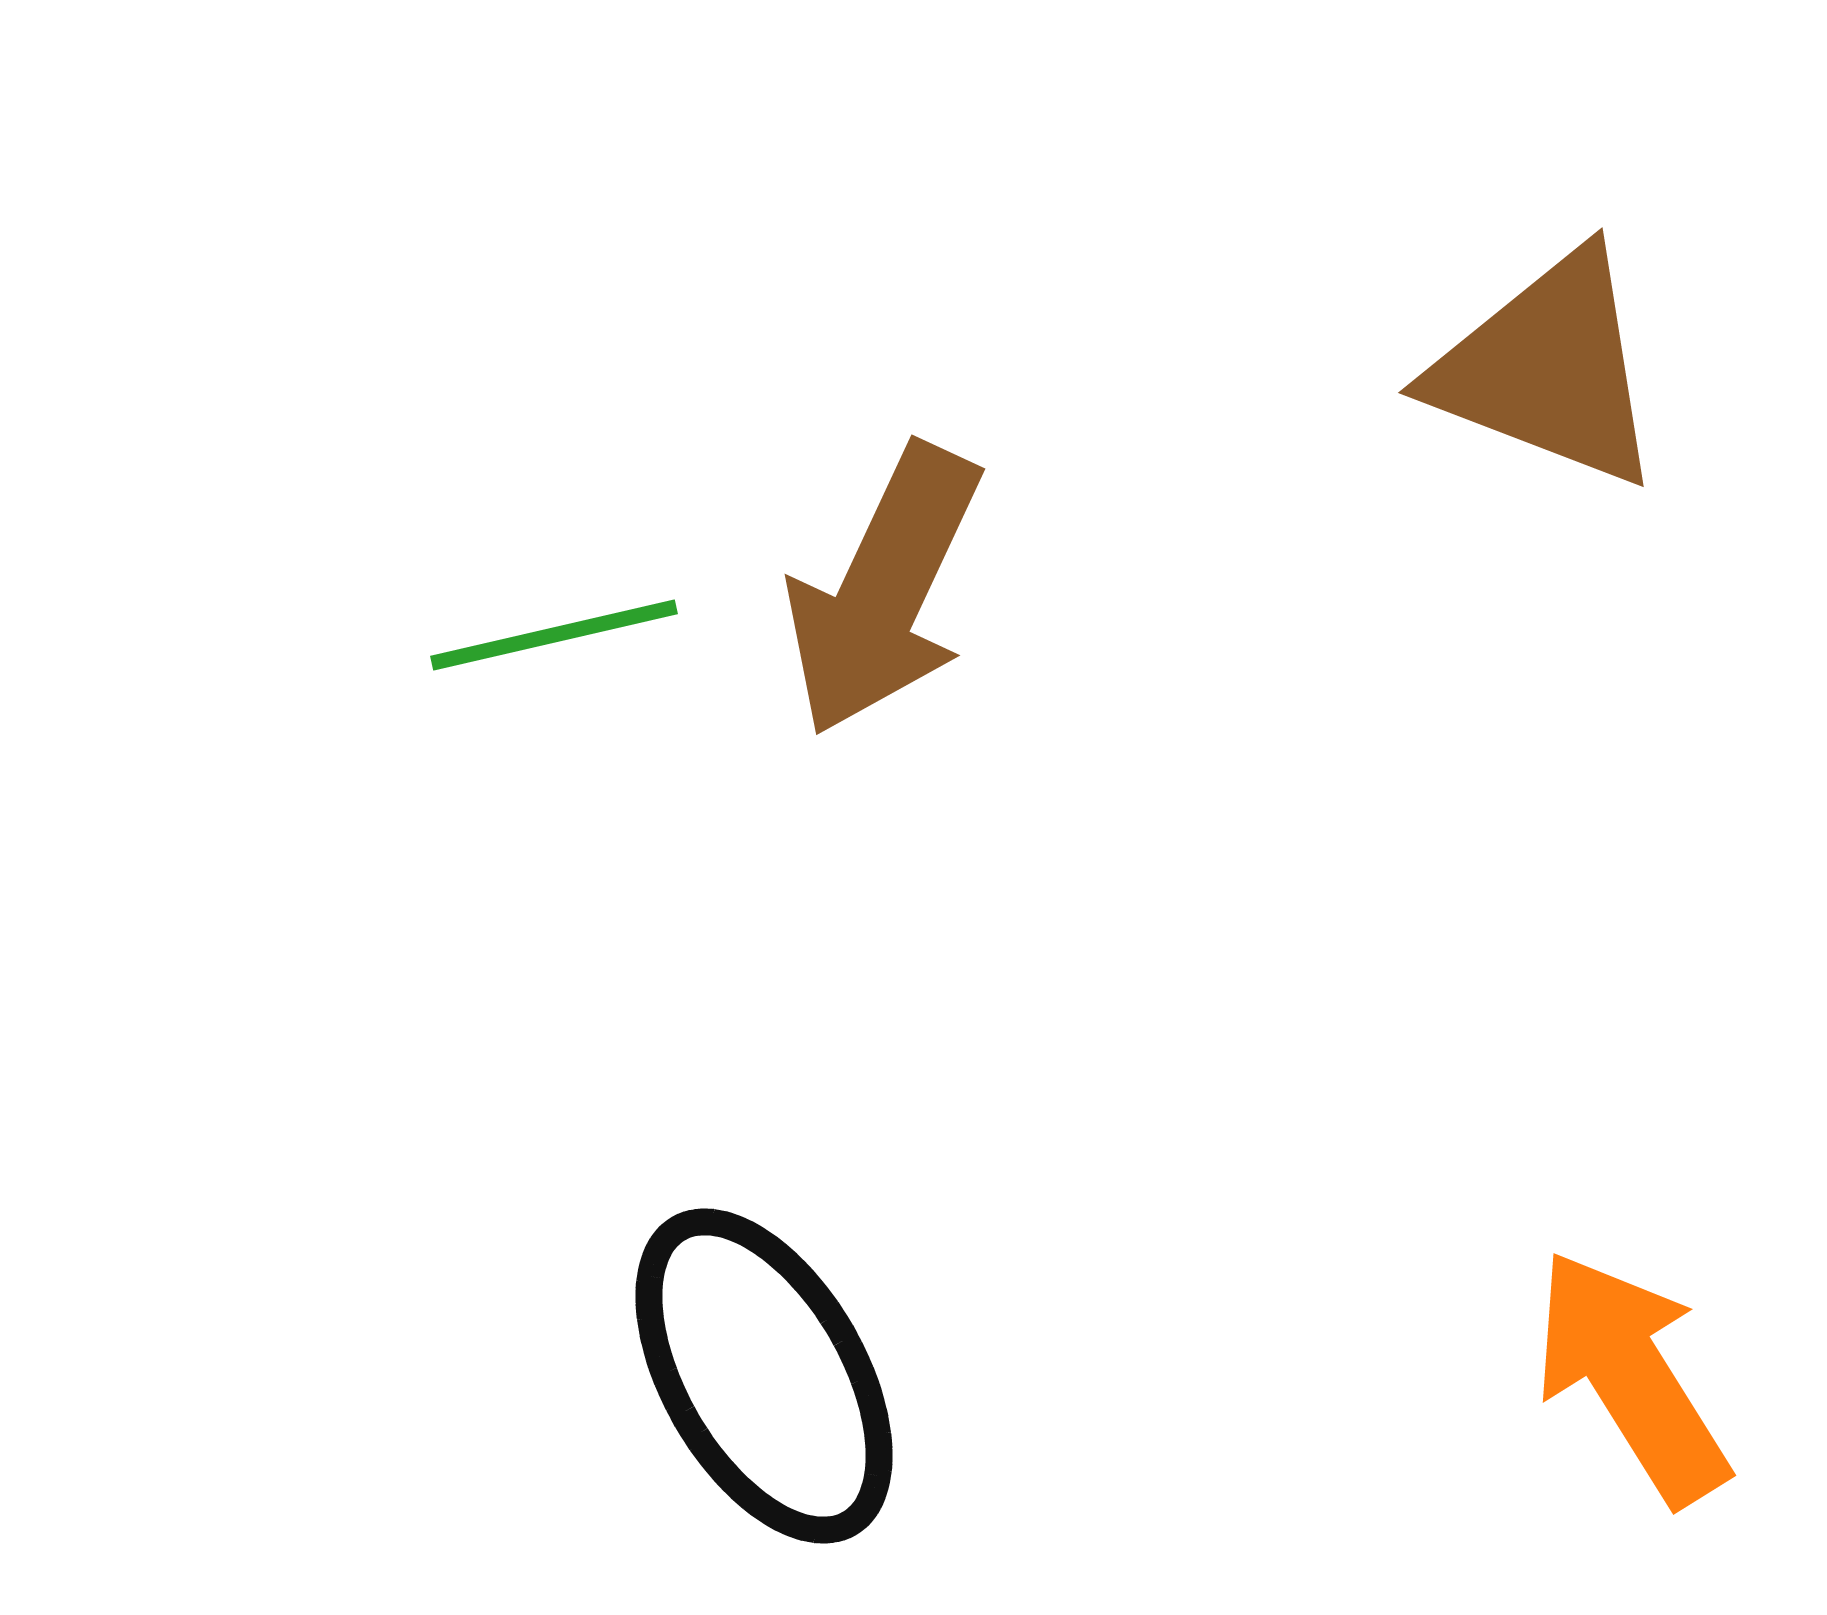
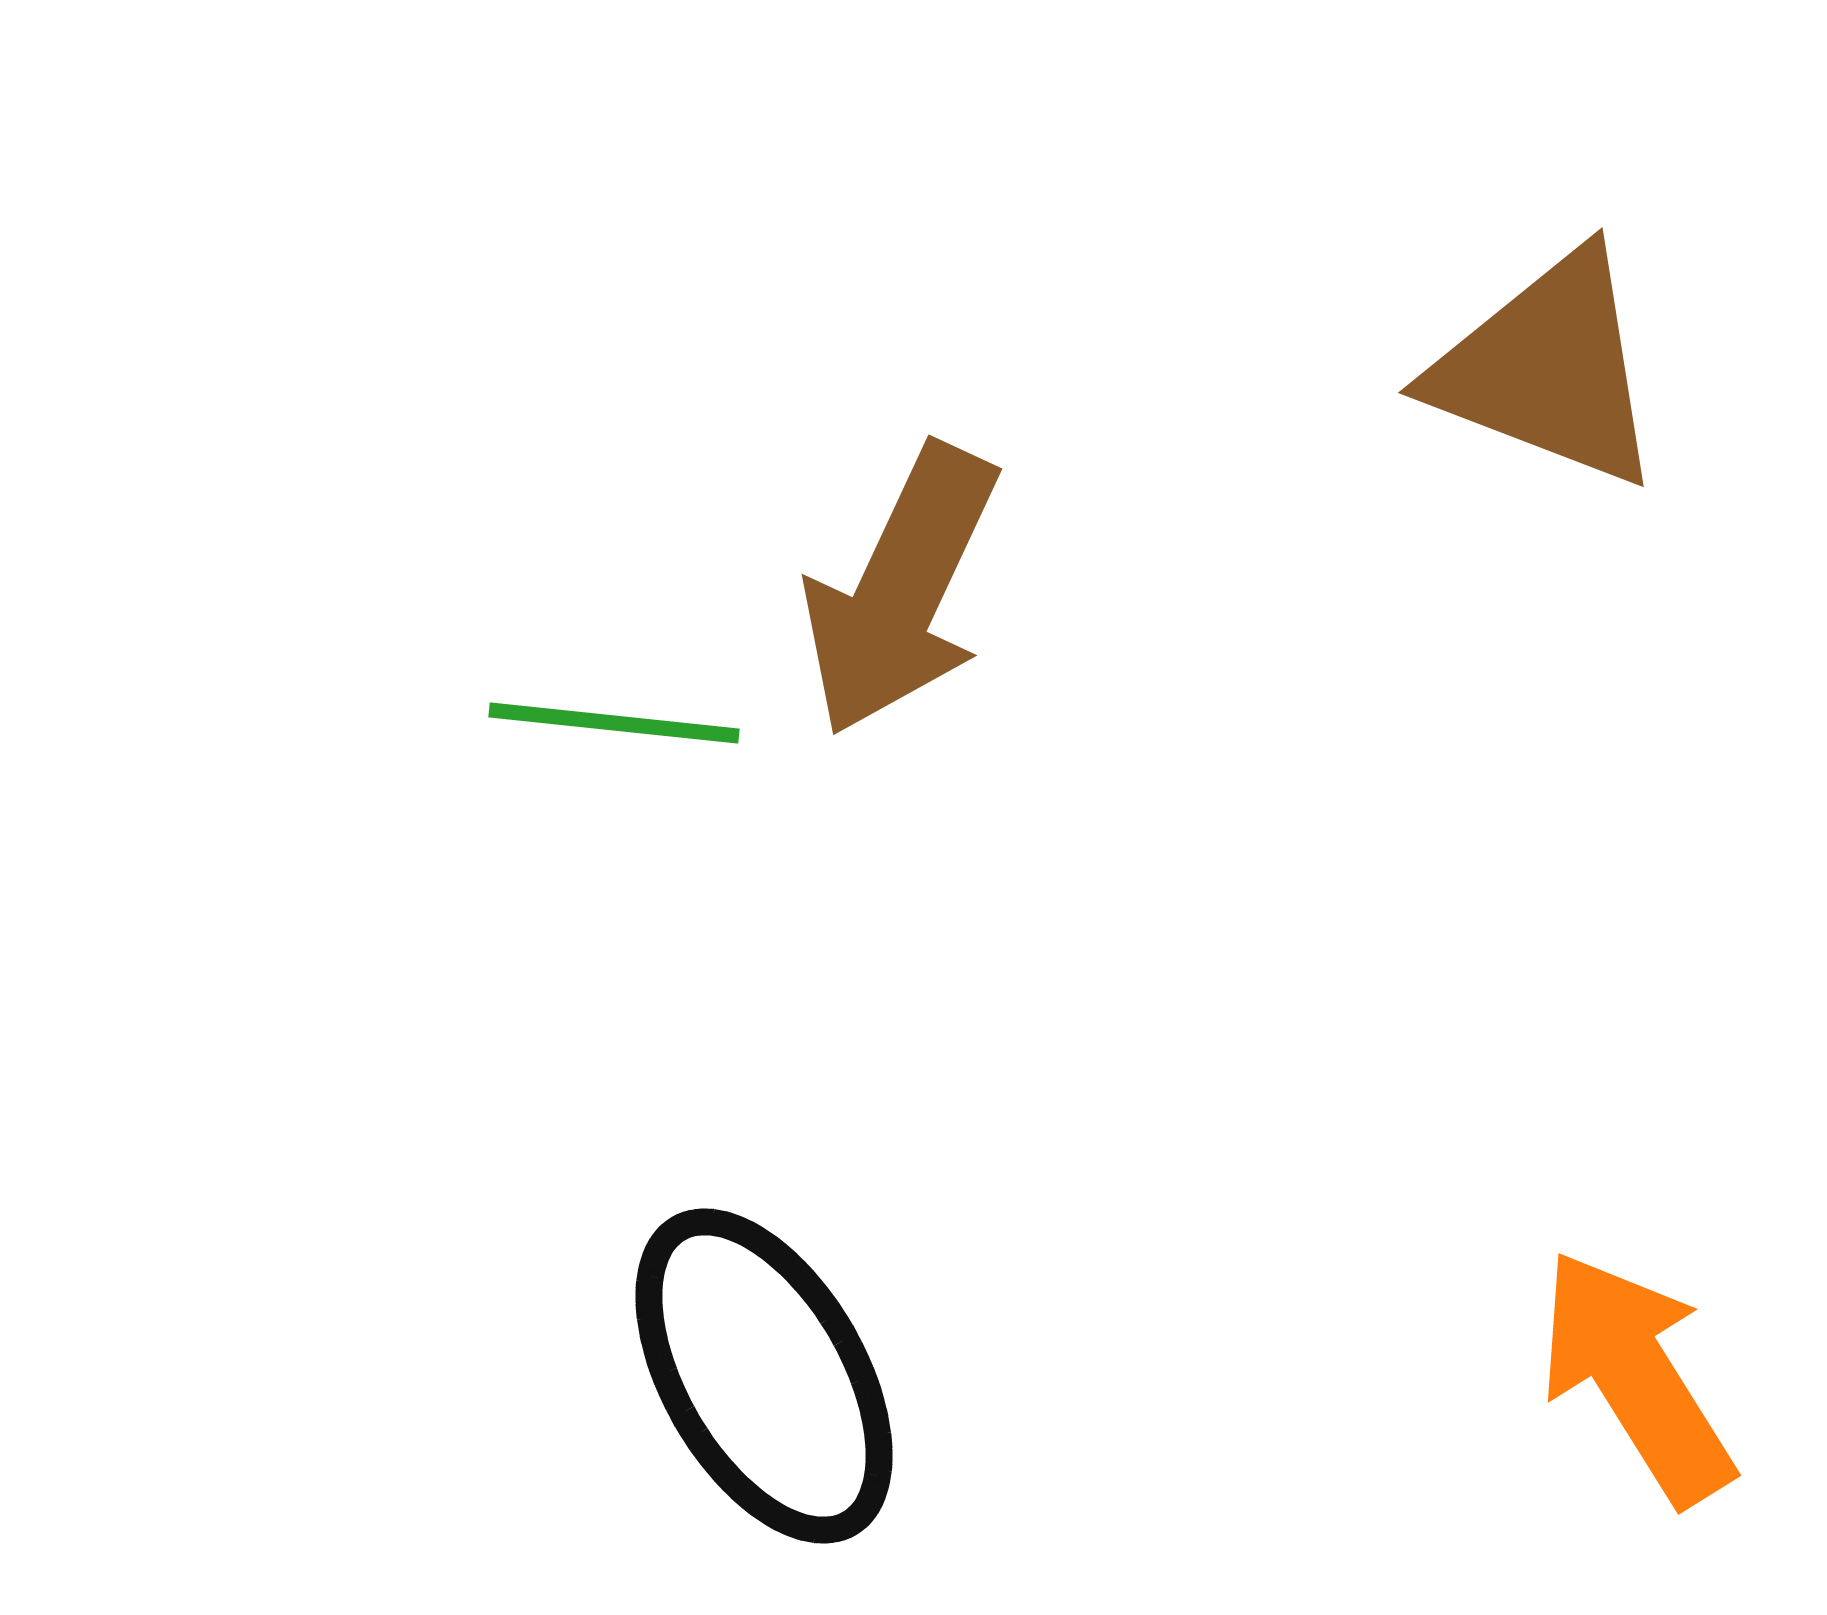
brown arrow: moved 17 px right
green line: moved 60 px right, 88 px down; rotated 19 degrees clockwise
orange arrow: moved 5 px right
